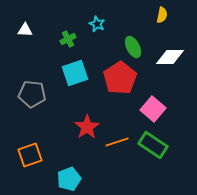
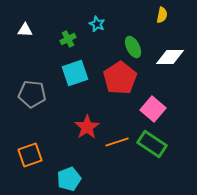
green rectangle: moved 1 px left, 1 px up
